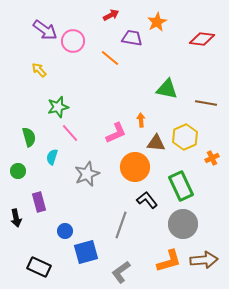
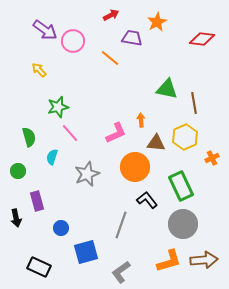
brown line: moved 12 px left; rotated 70 degrees clockwise
purple rectangle: moved 2 px left, 1 px up
blue circle: moved 4 px left, 3 px up
